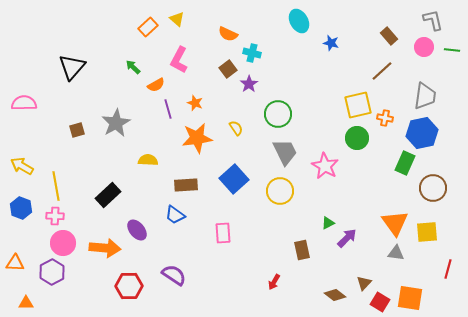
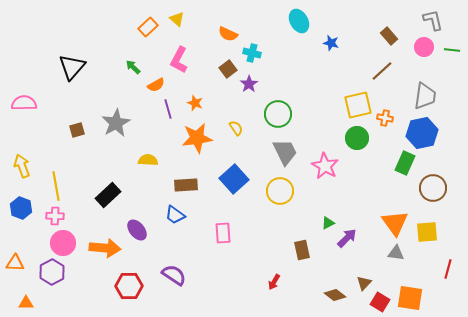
yellow arrow at (22, 166): rotated 40 degrees clockwise
